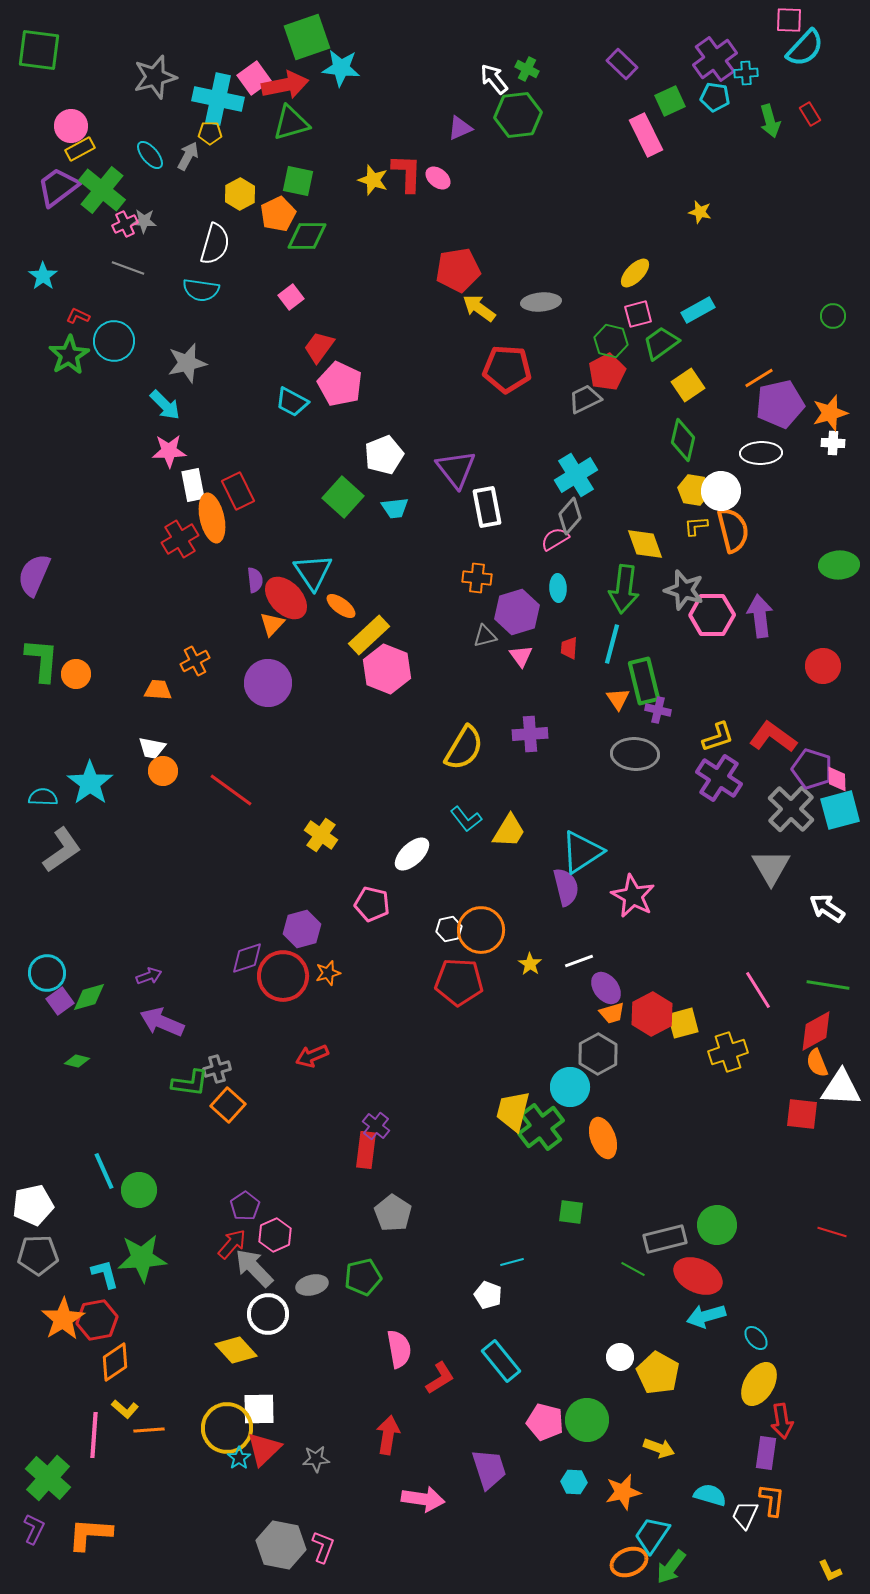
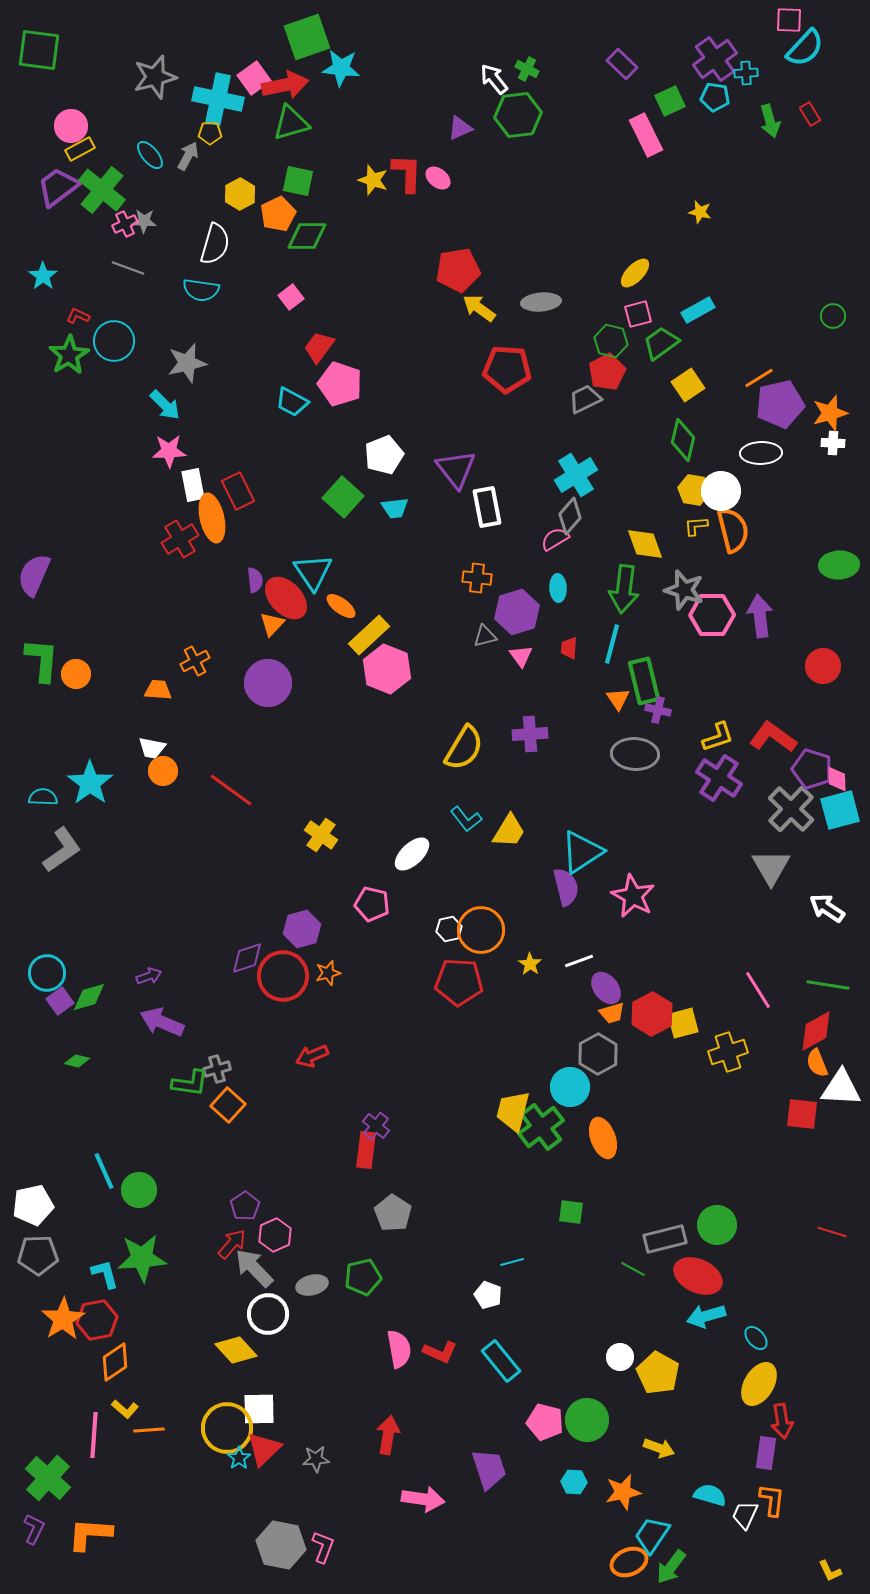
pink pentagon at (340, 384): rotated 6 degrees counterclockwise
red L-shape at (440, 1378): moved 26 px up; rotated 56 degrees clockwise
